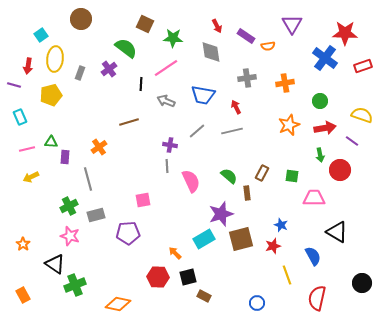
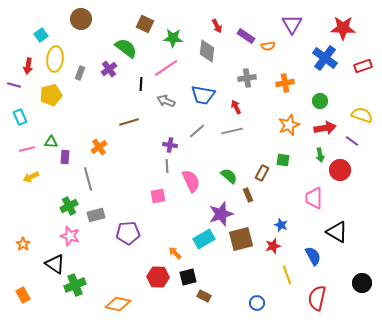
red star at (345, 33): moved 2 px left, 5 px up
gray diamond at (211, 52): moved 4 px left, 1 px up; rotated 15 degrees clockwise
green square at (292, 176): moved 9 px left, 16 px up
brown rectangle at (247, 193): moved 1 px right, 2 px down; rotated 16 degrees counterclockwise
pink trapezoid at (314, 198): rotated 90 degrees counterclockwise
pink square at (143, 200): moved 15 px right, 4 px up
